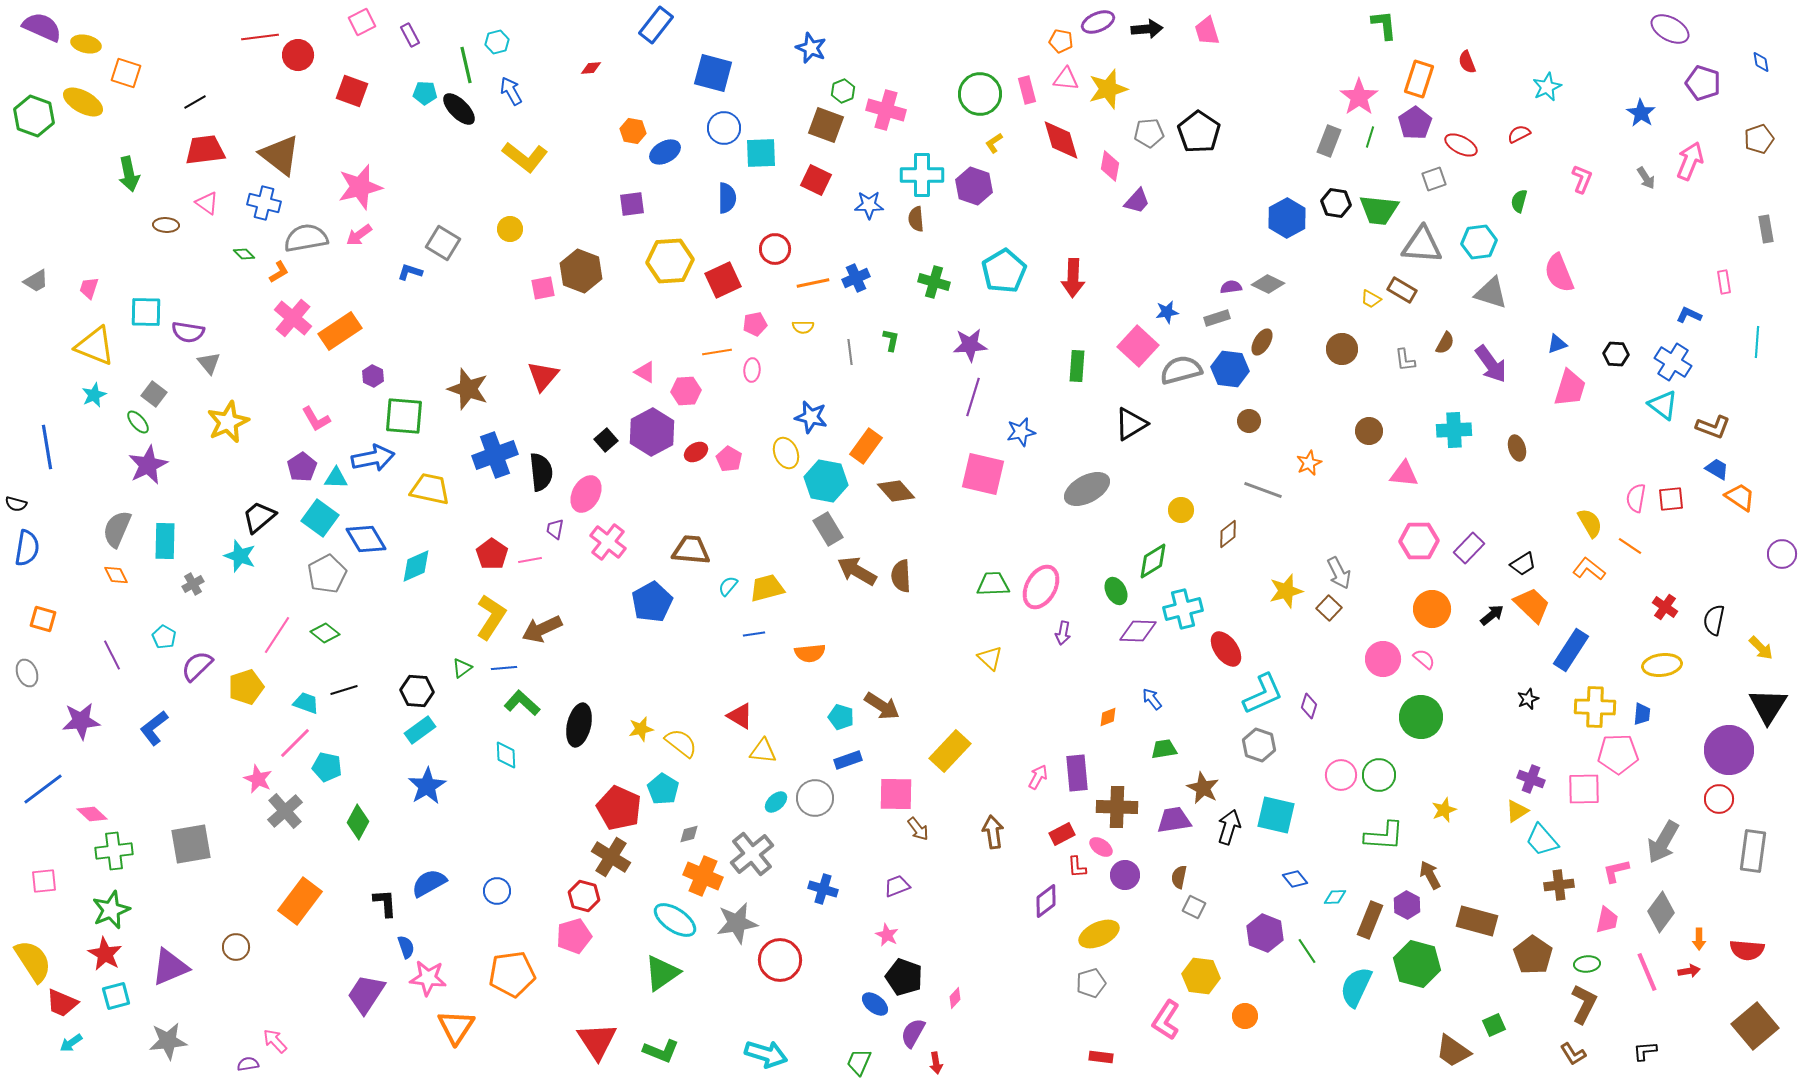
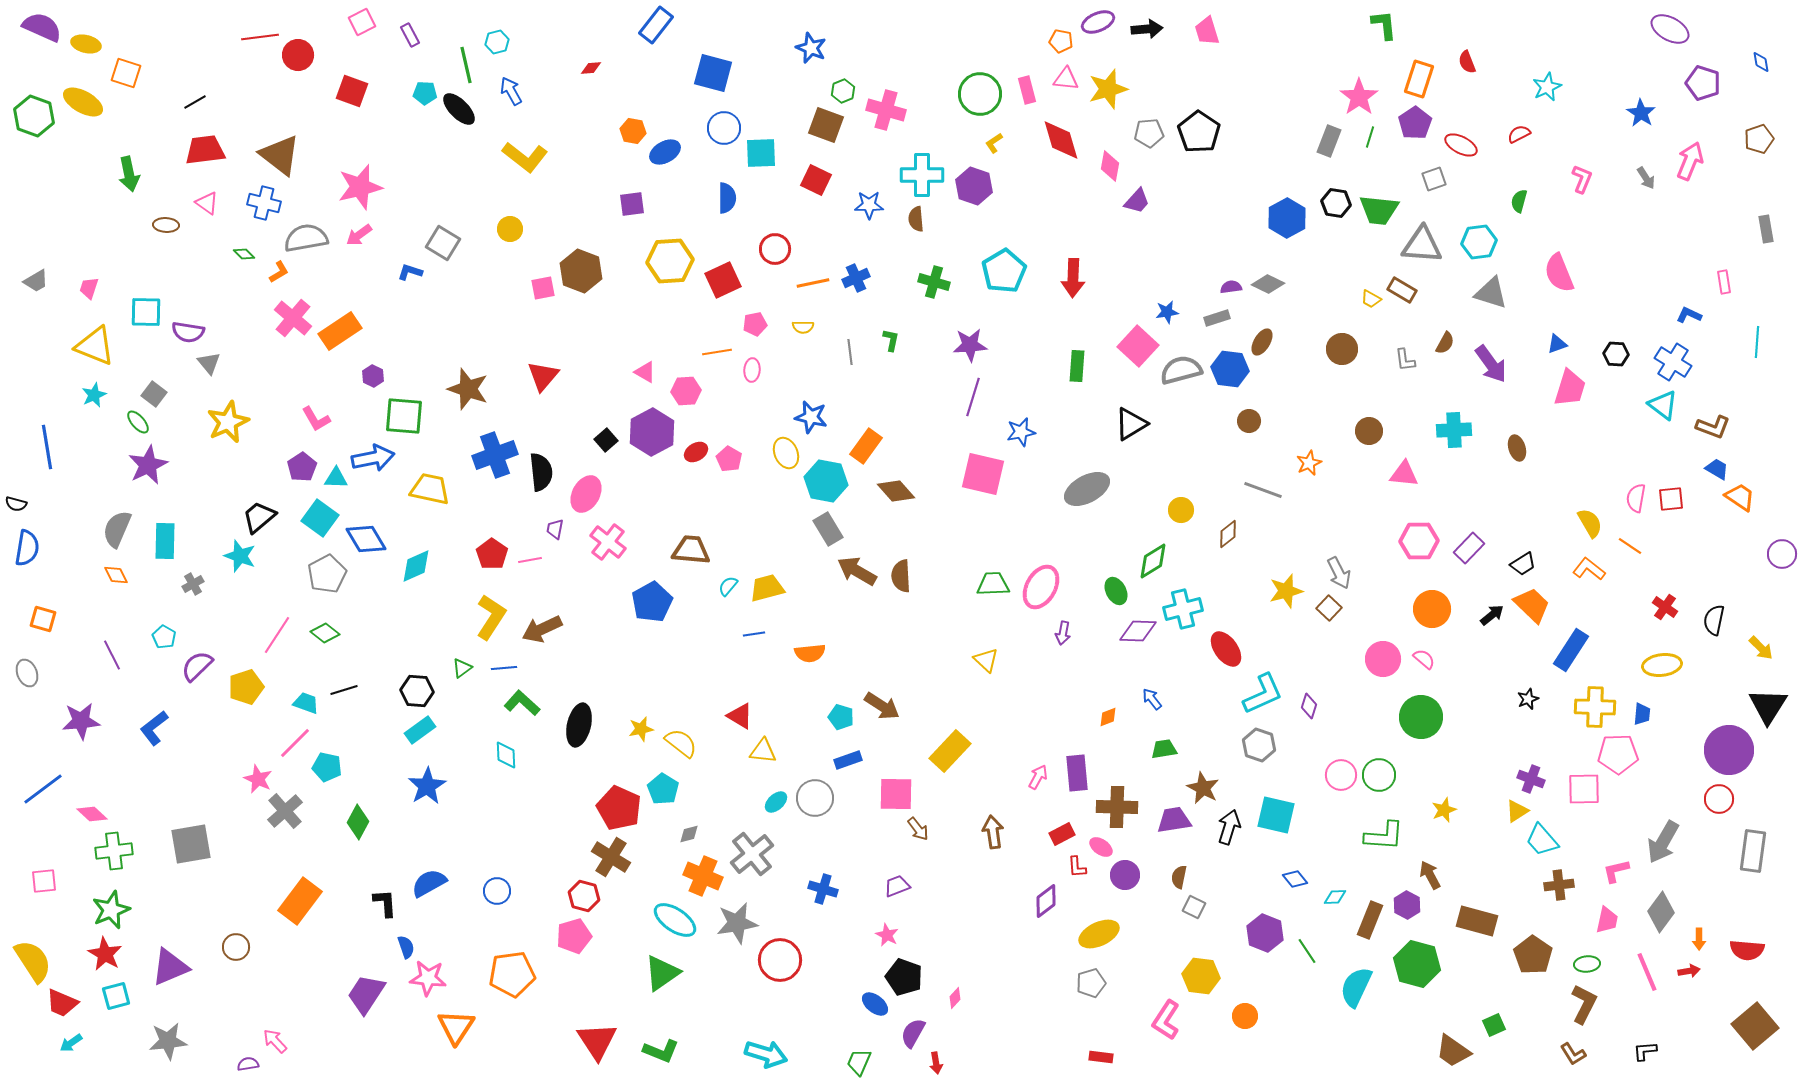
yellow triangle at (990, 658): moved 4 px left, 2 px down
